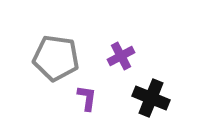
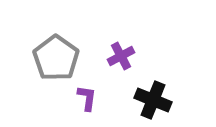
gray pentagon: rotated 27 degrees clockwise
black cross: moved 2 px right, 2 px down
